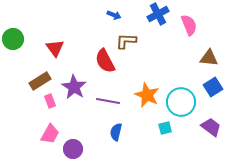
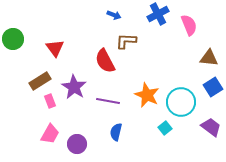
cyan square: rotated 24 degrees counterclockwise
purple circle: moved 4 px right, 5 px up
